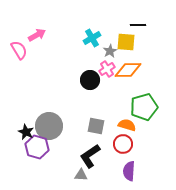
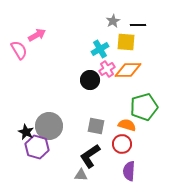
cyan cross: moved 8 px right, 11 px down
gray star: moved 3 px right, 30 px up
red circle: moved 1 px left
